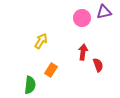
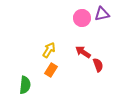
purple triangle: moved 2 px left, 2 px down
yellow arrow: moved 8 px right, 9 px down
red arrow: rotated 63 degrees counterclockwise
green semicircle: moved 5 px left
